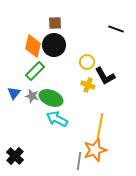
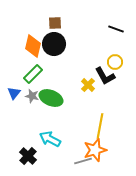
black circle: moved 1 px up
yellow circle: moved 28 px right
green rectangle: moved 2 px left, 3 px down
yellow cross: rotated 24 degrees clockwise
cyan arrow: moved 7 px left, 20 px down
black cross: moved 13 px right
gray line: moved 4 px right; rotated 66 degrees clockwise
